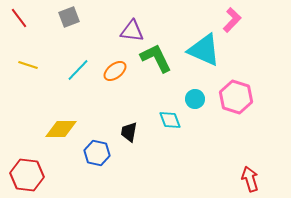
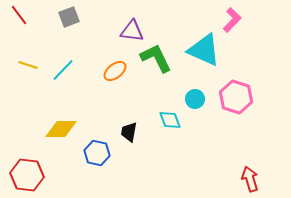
red line: moved 3 px up
cyan line: moved 15 px left
